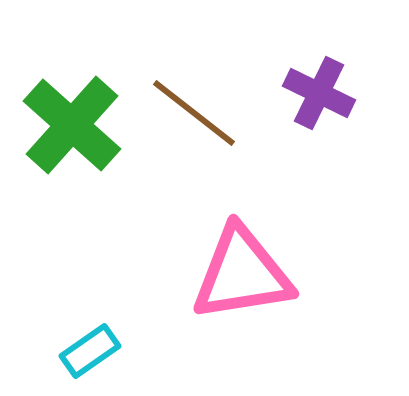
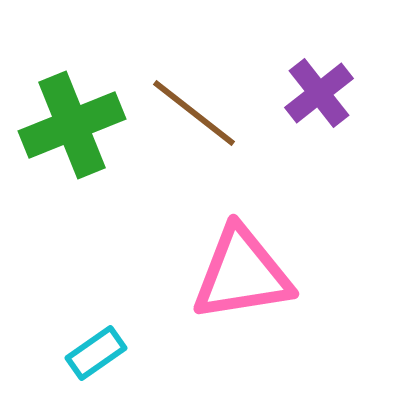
purple cross: rotated 26 degrees clockwise
green cross: rotated 26 degrees clockwise
cyan rectangle: moved 6 px right, 2 px down
